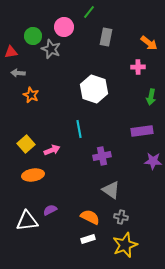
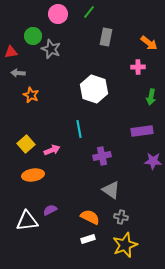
pink circle: moved 6 px left, 13 px up
